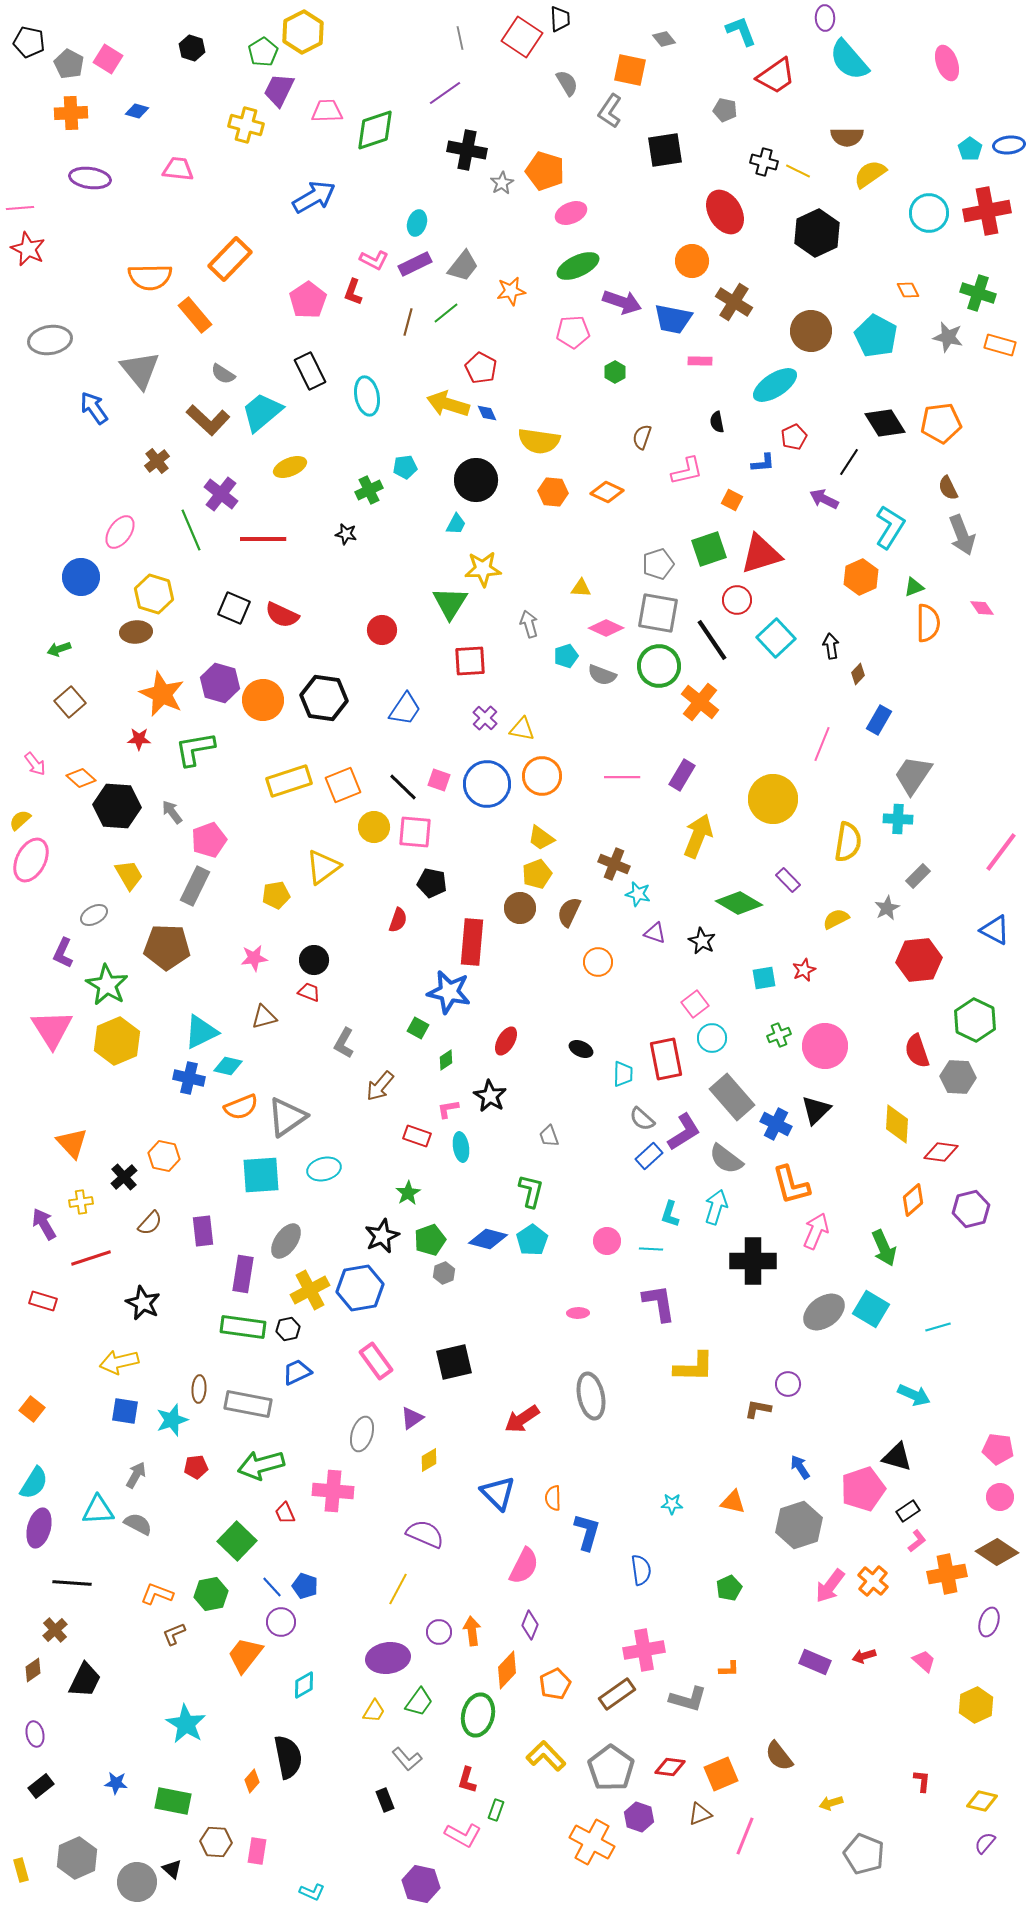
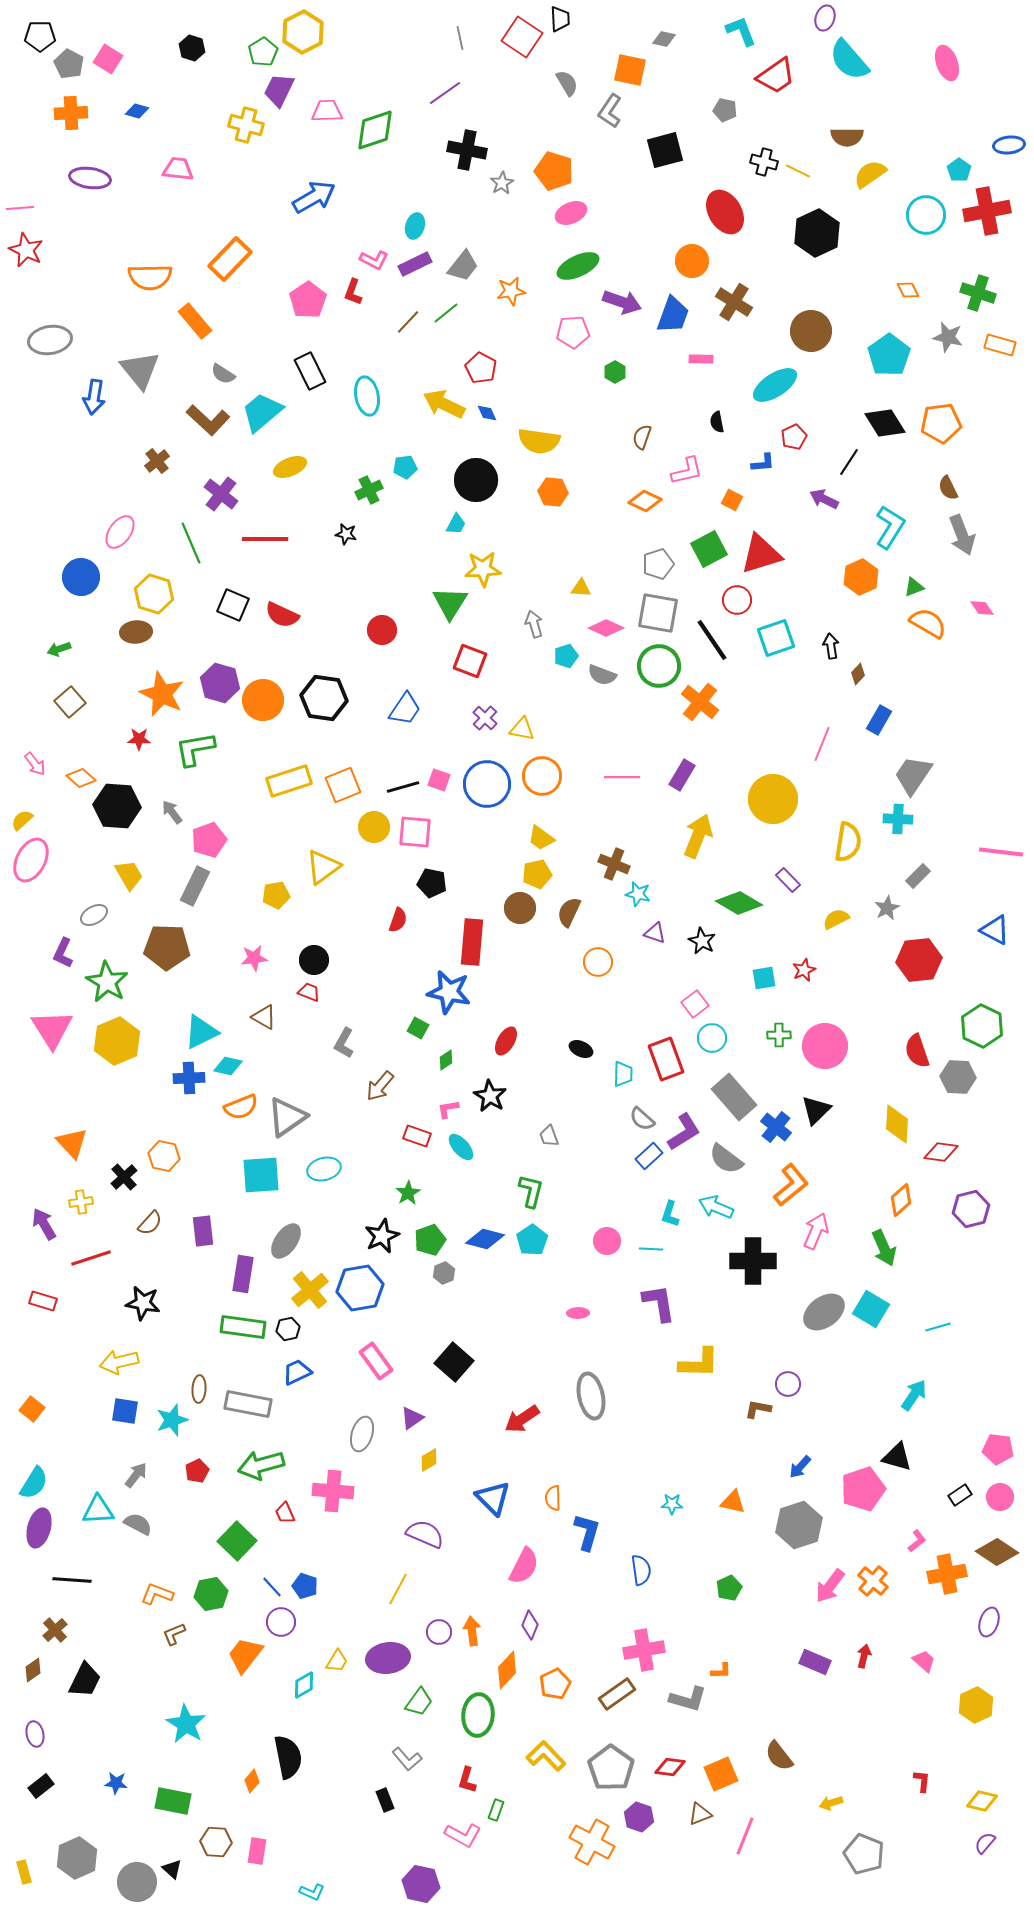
purple ellipse at (825, 18): rotated 20 degrees clockwise
gray diamond at (664, 39): rotated 40 degrees counterclockwise
black pentagon at (29, 42): moved 11 px right, 6 px up; rotated 12 degrees counterclockwise
cyan pentagon at (970, 149): moved 11 px left, 21 px down
black square at (665, 150): rotated 6 degrees counterclockwise
orange pentagon at (545, 171): moved 9 px right
cyan circle at (929, 213): moved 3 px left, 2 px down
cyan ellipse at (417, 223): moved 2 px left, 3 px down
red star at (28, 249): moved 2 px left, 1 px down
orange rectangle at (195, 315): moved 6 px down
blue trapezoid at (673, 319): moved 4 px up; rotated 81 degrees counterclockwise
brown line at (408, 322): rotated 28 degrees clockwise
cyan pentagon at (876, 336): moved 13 px right, 19 px down; rotated 9 degrees clockwise
pink rectangle at (700, 361): moved 1 px right, 2 px up
yellow arrow at (448, 404): moved 4 px left; rotated 9 degrees clockwise
blue arrow at (94, 408): moved 11 px up; rotated 136 degrees counterclockwise
orange diamond at (607, 492): moved 38 px right, 9 px down
green line at (191, 530): moved 13 px down
red line at (263, 539): moved 2 px right
green square at (709, 549): rotated 9 degrees counterclockwise
black square at (234, 608): moved 1 px left, 3 px up
orange semicircle at (928, 623): rotated 60 degrees counterclockwise
gray arrow at (529, 624): moved 5 px right
cyan square at (776, 638): rotated 24 degrees clockwise
red square at (470, 661): rotated 24 degrees clockwise
black line at (403, 787): rotated 60 degrees counterclockwise
yellow semicircle at (20, 820): moved 2 px right
pink line at (1001, 852): rotated 60 degrees clockwise
yellow pentagon at (537, 874): rotated 8 degrees clockwise
green star at (107, 985): moved 3 px up
brown triangle at (264, 1017): rotated 44 degrees clockwise
green hexagon at (975, 1020): moved 7 px right, 6 px down
green cross at (779, 1035): rotated 20 degrees clockwise
red rectangle at (666, 1059): rotated 9 degrees counterclockwise
blue cross at (189, 1078): rotated 16 degrees counterclockwise
gray rectangle at (732, 1097): moved 2 px right
blue cross at (776, 1124): moved 3 px down; rotated 12 degrees clockwise
cyan ellipse at (461, 1147): rotated 32 degrees counterclockwise
orange L-shape at (791, 1185): rotated 114 degrees counterclockwise
orange diamond at (913, 1200): moved 12 px left
cyan arrow at (716, 1207): rotated 84 degrees counterclockwise
blue diamond at (488, 1239): moved 3 px left
yellow cross at (310, 1290): rotated 12 degrees counterclockwise
black star at (143, 1303): rotated 16 degrees counterclockwise
black square at (454, 1362): rotated 36 degrees counterclockwise
yellow L-shape at (694, 1367): moved 5 px right, 4 px up
cyan arrow at (914, 1395): rotated 80 degrees counterclockwise
red pentagon at (196, 1467): moved 1 px right, 4 px down; rotated 20 degrees counterclockwise
blue arrow at (800, 1467): rotated 105 degrees counterclockwise
gray arrow at (136, 1475): rotated 8 degrees clockwise
blue triangle at (498, 1493): moved 5 px left, 5 px down
black rectangle at (908, 1511): moved 52 px right, 16 px up
black line at (72, 1583): moved 3 px up
red arrow at (864, 1656): rotated 120 degrees clockwise
orange L-shape at (729, 1669): moved 8 px left, 2 px down
yellow trapezoid at (374, 1711): moved 37 px left, 50 px up
green ellipse at (478, 1715): rotated 9 degrees counterclockwise
yellow rectangle at (21, 1870): moved 3 px right, 2 px down
